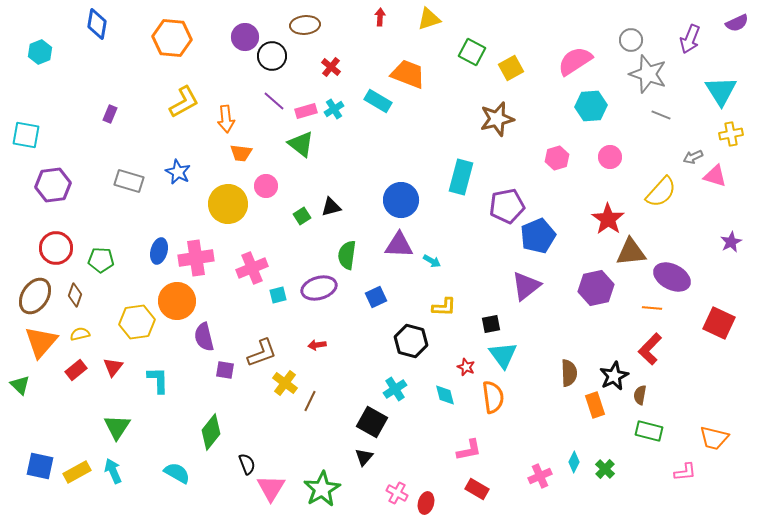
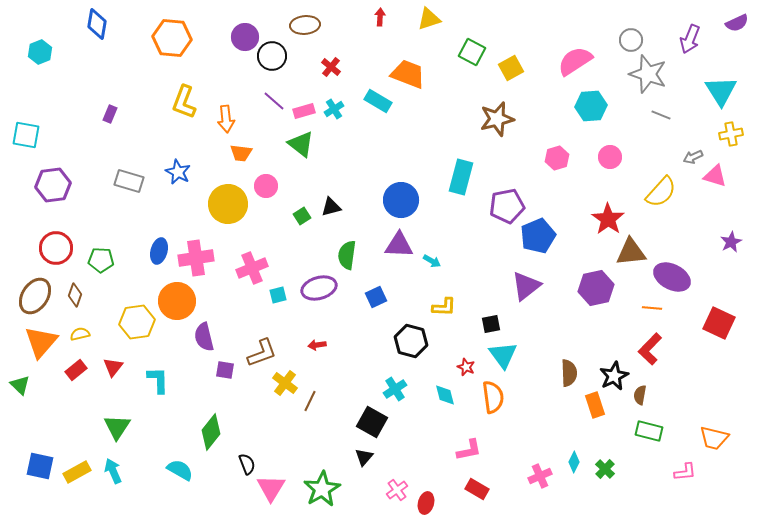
yellow L-shape at (184, 102): rotated 140 degrees clockwise
pink rectangle at (306, 111): moved 2 px left
cyan semicircle at (177, 473): moved 3 px right, 3 px up
pink cross at (397, 493): moved 3 px up; rotated 25 degrees clockwise
